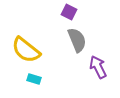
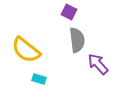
gray semicircle: rotated 15 degrees clockwise
purple arrow: moved 3 px up; rotated 15 degrees counterclockwise
cyan rectangle: moved 5 px right
